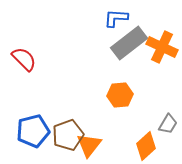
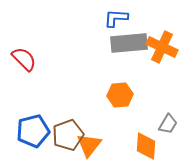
gray rectangle: rotated 33 degrees clockwise
orange diamond: rotated 44 degrees counterclockwise
